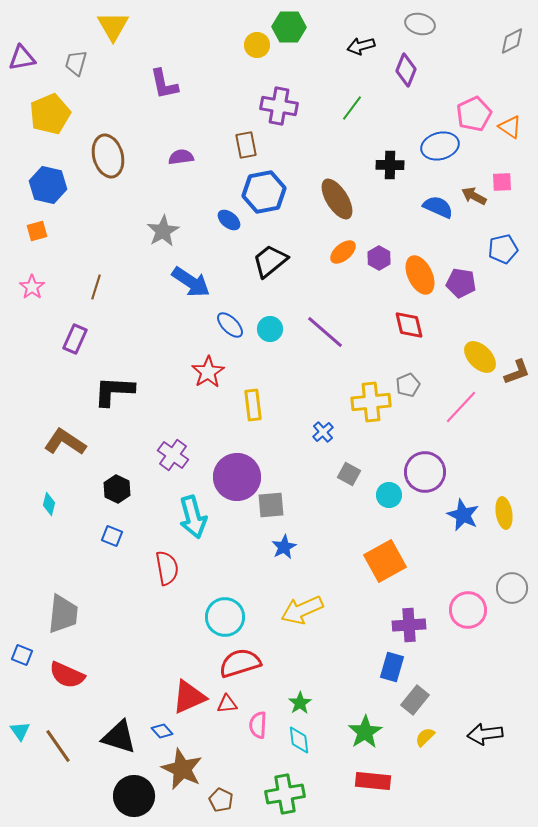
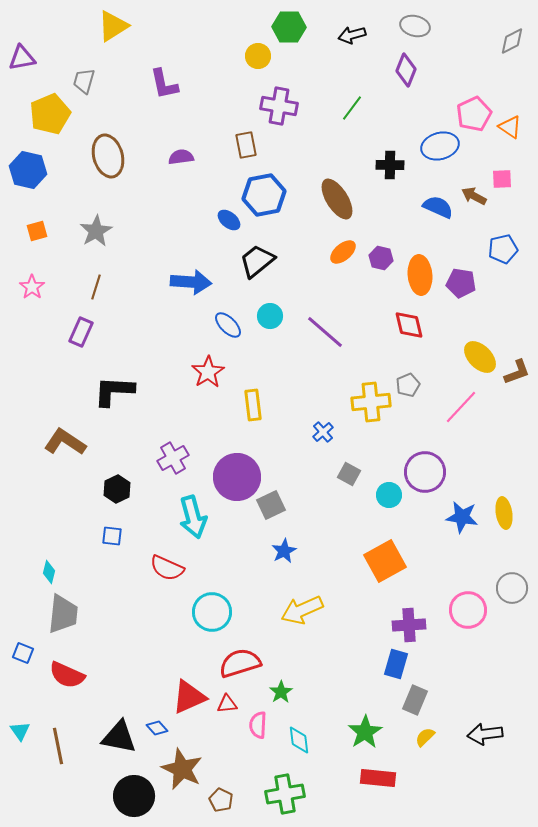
gray ellipse at (420, 24): moved 5 px left, 2 px down
yellow triangle at (113, 26): rotated 28 degrees clockwise
yellow circle at (257, 45): moved 1 px right, 11 px down
black arrow at (361, 46): moved 9 px left, 11 px up
gray trapezoid at (76, 63): moved 8 px right, 18 px down
pink square at (502, 182): moved 3 px up
blue hexagon at (48, 185): moved 20 px left, 15 px up
blue hexagon at (264, 192): moved 3 px down
gray star at (163, 231): moved 67 px left
purple hexagon at (379, 258): moved 2 px right; rotated 15 degrees counterclockwise
black trapezoid at (270, 261): moved 13 px left
orange ellipse at (420, 275): rotated 21 degrees clockwise
blue arrow at (191, 282): rotated 30 degrees counterclockwise
blue ellipse at (230, 325): moved 2 px left
cyan circle at (270, 329): moved 13 px up
purple rectangle at (75, 339): moved 6 px right, 7 px up
purple cross at (173, 455): moved 3 px down; rotated 24 degrees clockwise
black hexagon at (117, 489): rotated 8 degrees clockwise
cyan diamond at (49, 504): moved 68 px down
gray square at (271, 505): rotated 20 degrees counterclockwise
blue star at (463, 515): moved 1 px left, 2 px down; rotated 16 degrees counterclockwise
blue square at (112, 536): rotated 15 degrees counterclockwise
blue star at (284, 547): moved 4 px down
red semicircle at (167, 568): rotated 124 degrees clockwise
cyan circle at (225, 617): moved 13 px left, 5 px up
blue square at (22, 655): moved 1 px right, 2 px up
blue rectangle at (392, 667): moved 4 px right, 3 px up
gray rectangle at (415, 700): rotated 16 degrees counterclockwise
green star at (300, 703): moved 19 px left, 11 px up
blue diamond at (162, 731): moved 5 px left, 3 px up
black triangle at (119, 737): rotated 6 degrees counterclockwise
brown line at (58, 746): rotated 24 degrees clockwise
red rectangle at (373, 781): moved 5 px right, 3 px up
